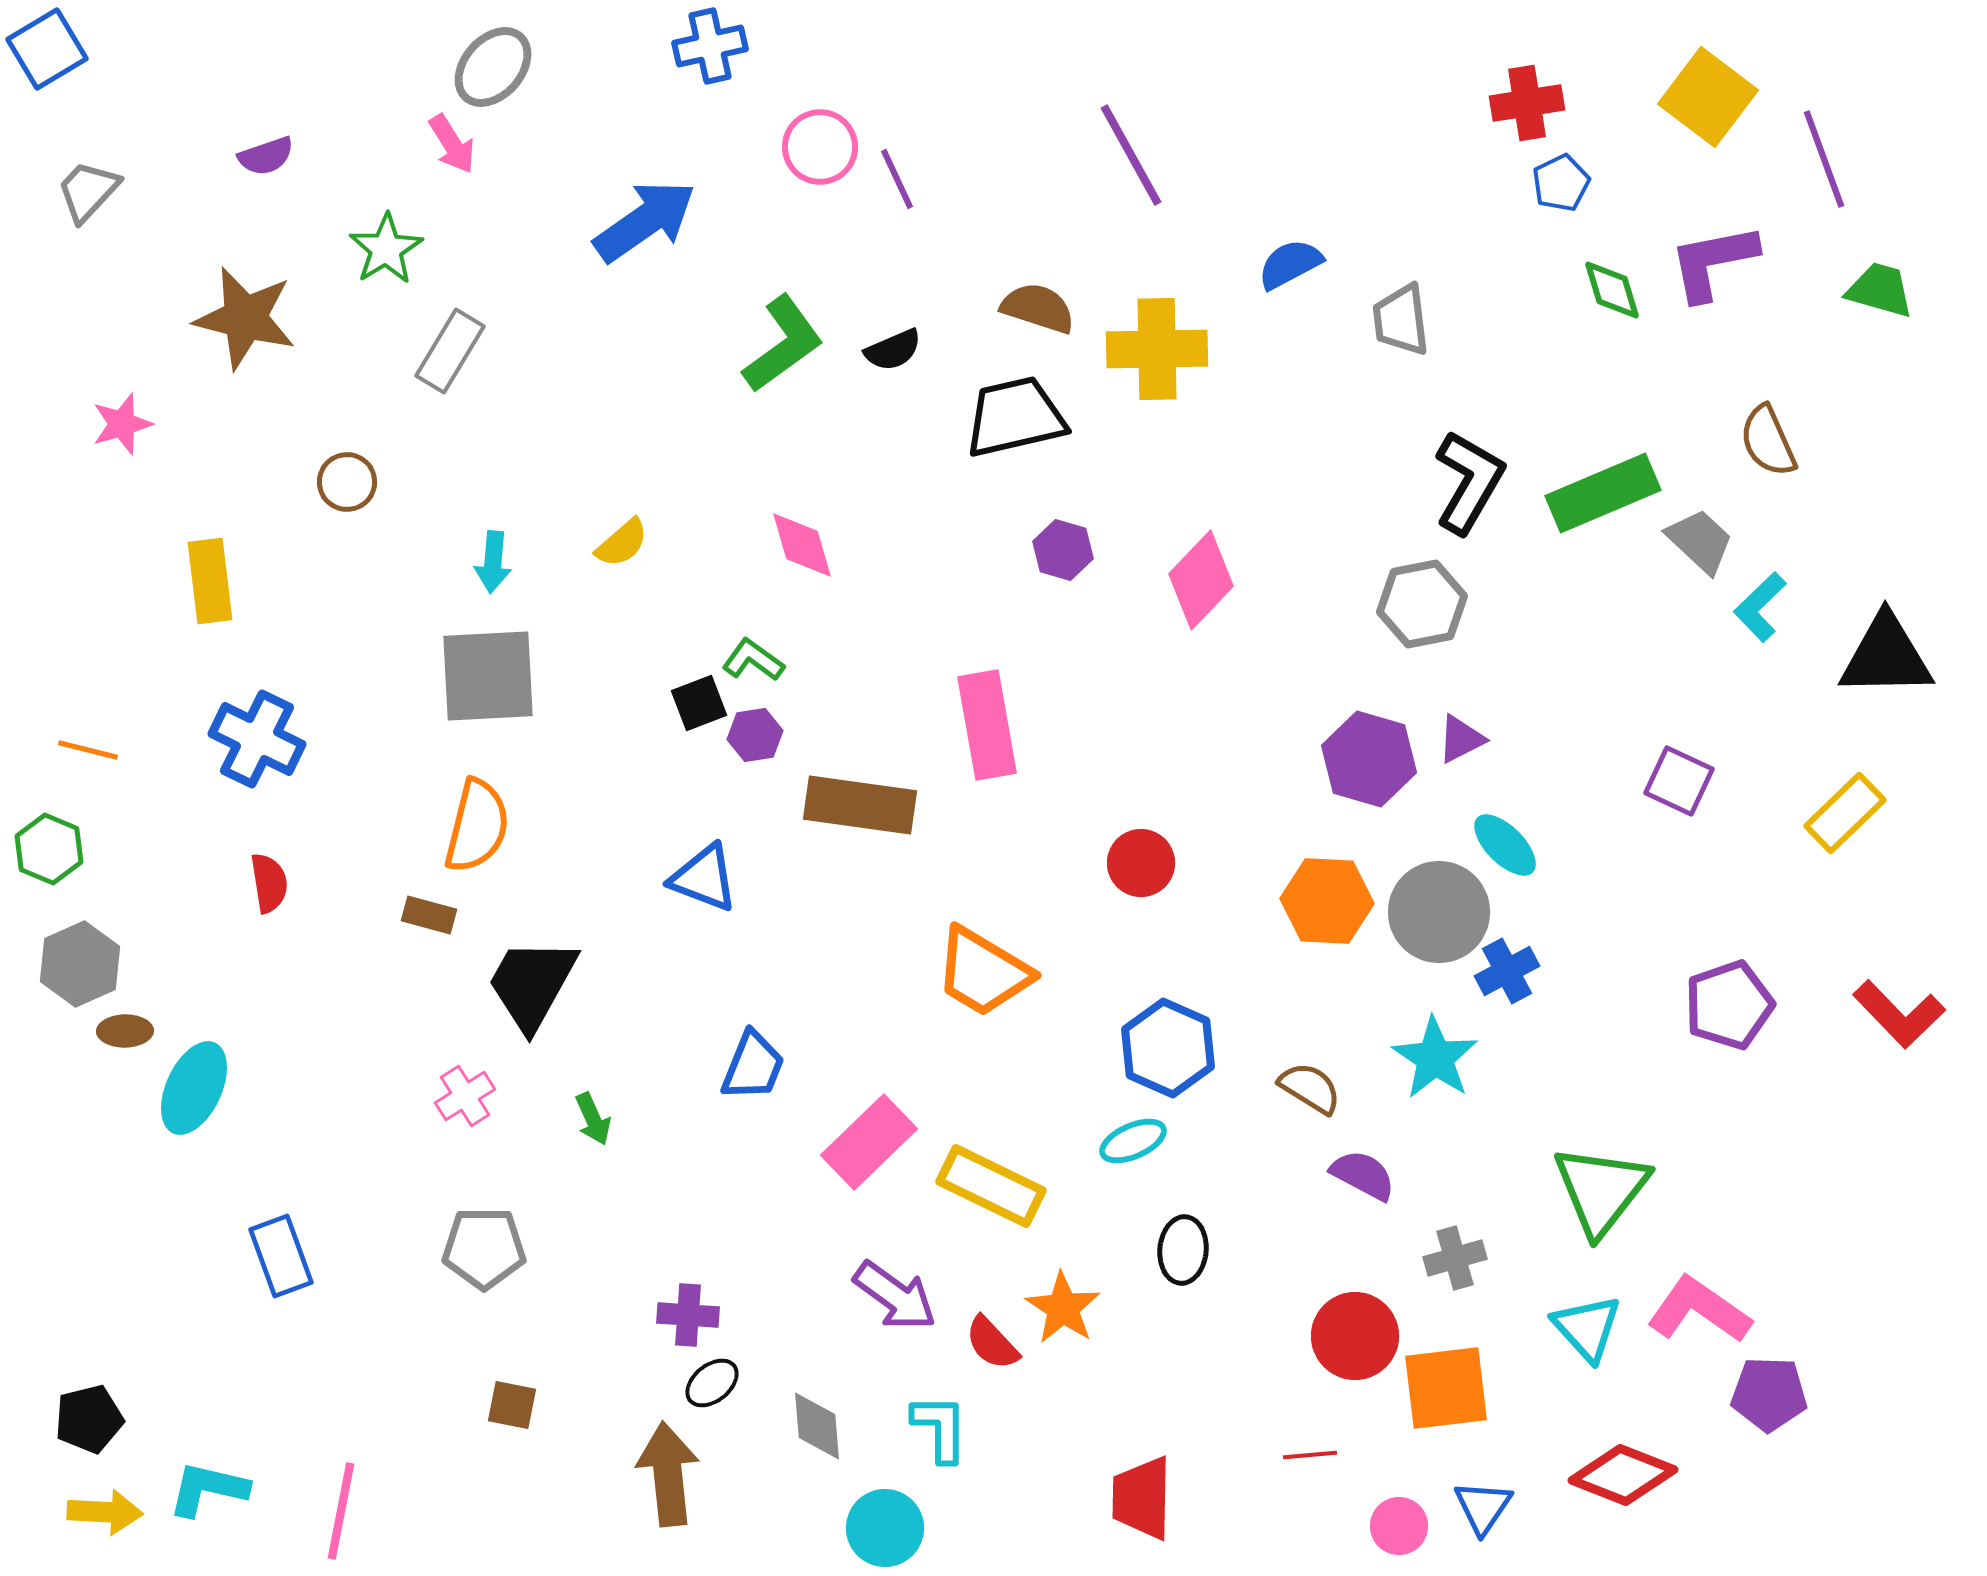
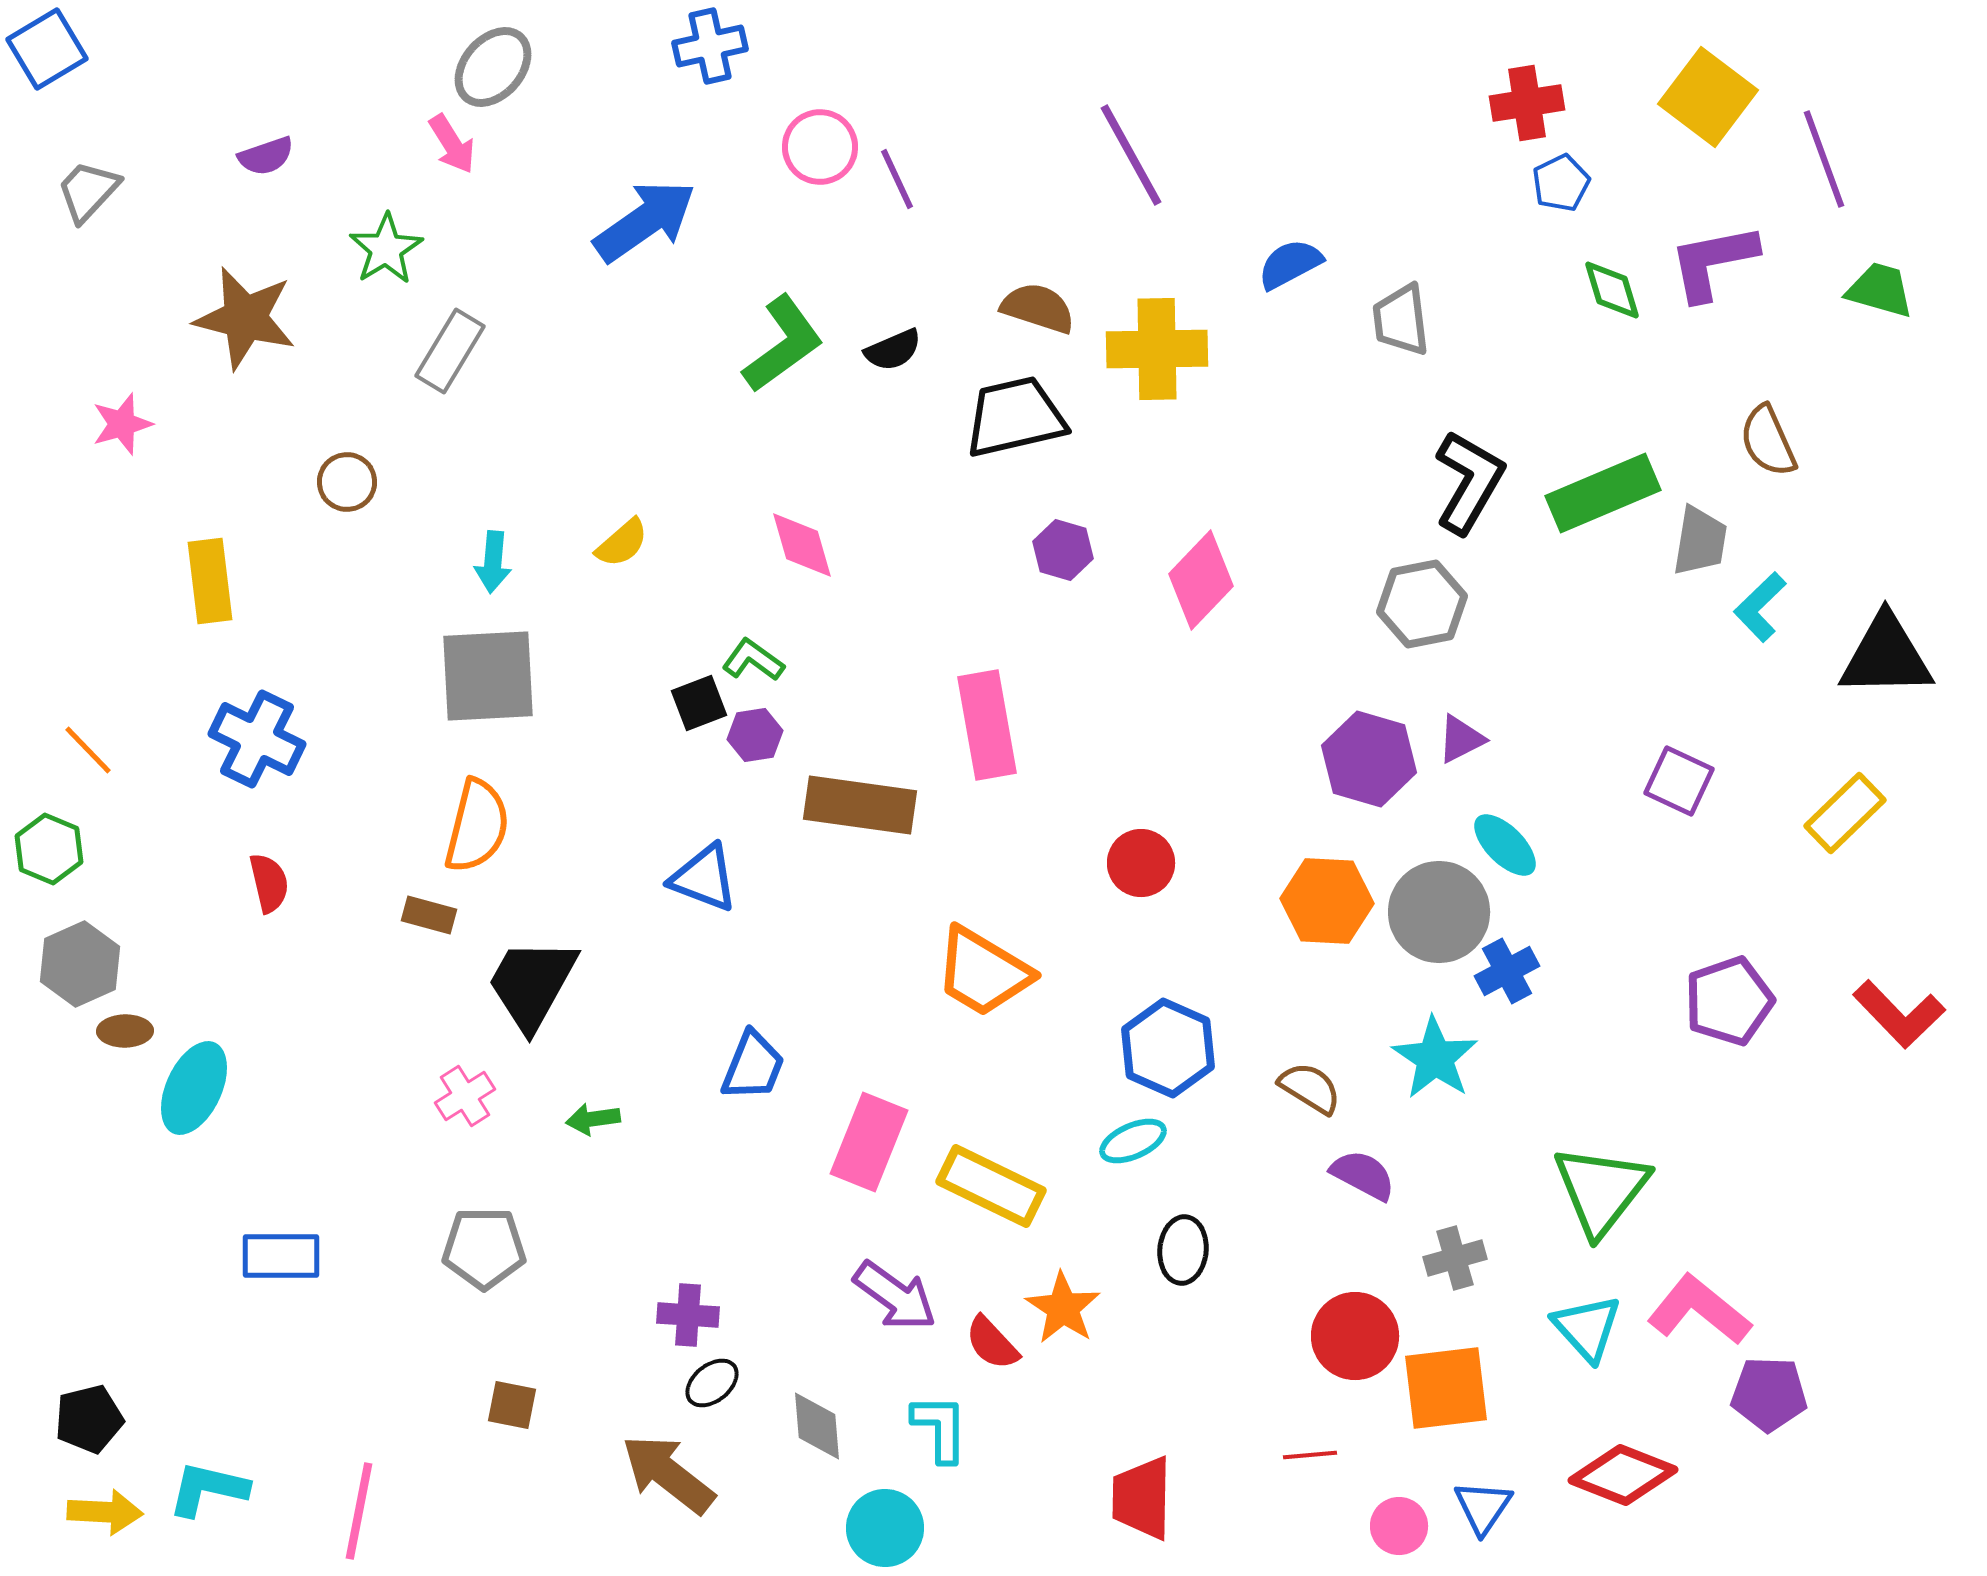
gray trapezoid at (1700, 541): rotated 56 degrees clockwise
orange line at (88, 750): rotated 32 degrees clockwise
red semicircle at (269, 883): rotated 4 degrees counterclockwise
purple pentagon at (1729, 1005): moved 4 px up
green arrow at (593, 1119): rotated 106 degrees clockwise
pink rectangle at (869, 1142): rotated 24 degrees counterclockwise
blue rectangle at (281, 1256): rotated 70 degrees counterclockwise
pink L-shape at (1699, 1310): rotated 4 degrees clockwise
brown arrow at (668, 1474): rotated 46 degrees counterclockwise
pink line at (341, 1511): moved 18 px right
